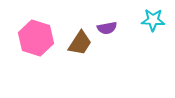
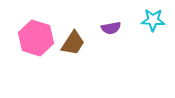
purple semicircle: moved 4 px right
brown trapezoid: moved 7 px left
